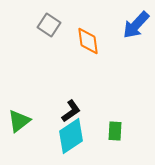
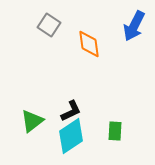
blue arrow: moved 2 px left, 1 px down; rotated 16 degrees counterclockwise
orange diamond: moved 1 px right, 3 px down
black L-shape: rotated 10 degrees clockwise
green triangle: moved 13 px right
